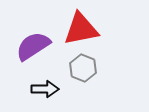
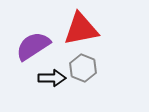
black arrow: moved 7 px right, 11 px up
